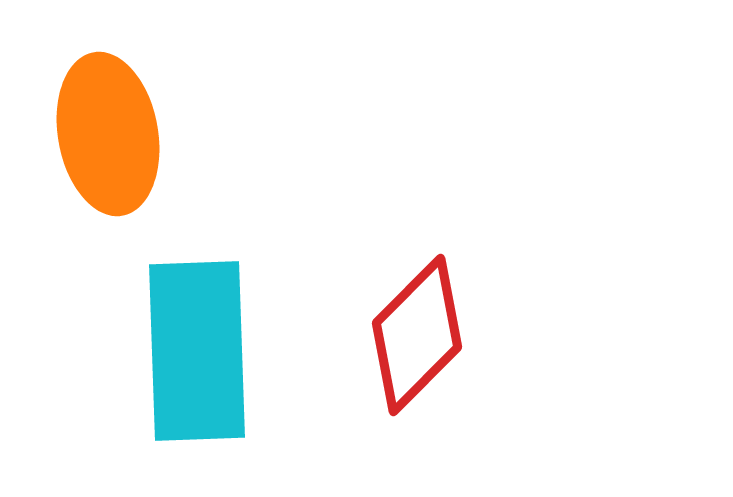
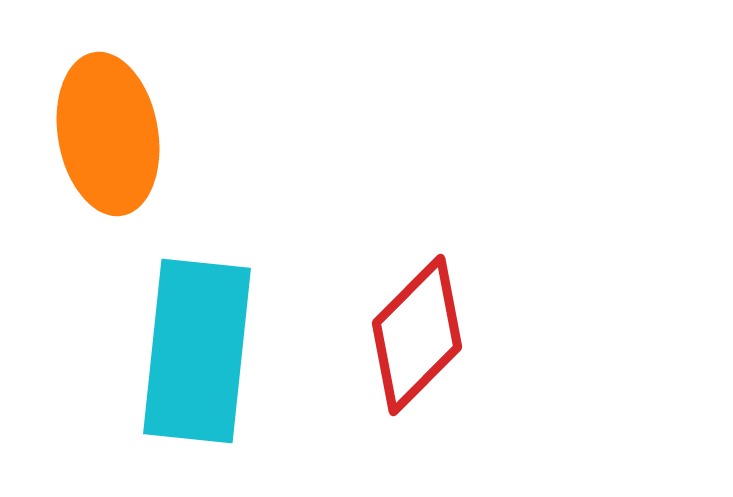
cyan rectangle: rotated 8 degrees clockwise
